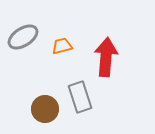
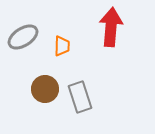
orange trapezoid: rotated 105 degrees clockwise
red arrow: moved 5 px right, 30 px up
brown circle: moved 20 px up
